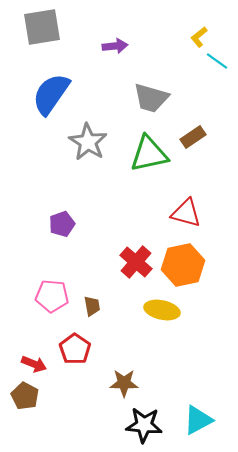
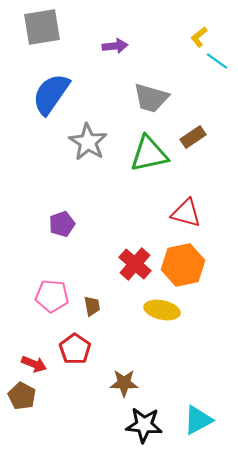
red cross: moved 1 px left, 2 px down
brown pentagon: moved 3 px left
